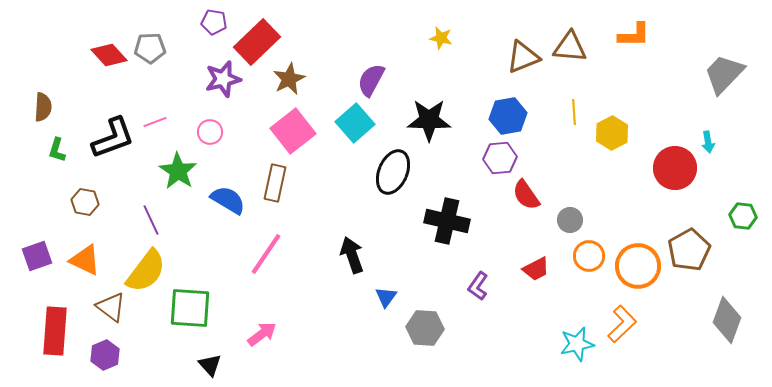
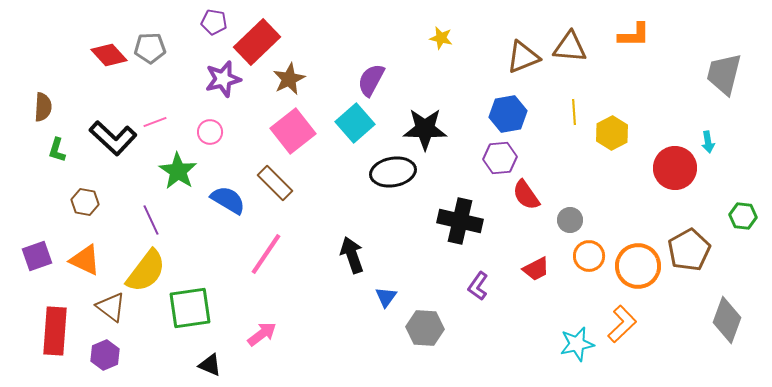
gray trapezoid at (724, 74): rotated 30 degrees counterclockwise
blue hexagon at (508, 116): moved 2 px up
black star at (429, 120): moved 4 px left, 9 px down
black L-shape at (113, 138): rotated 63 degrees clockwise
black ellipse at (393, 172): rotated 57 degrees clockwise
brown rectangle at (275, 183): rotated 57 degrees counterclockwise
black cross at (447, 221): moved 13 px right
green square at (190, 308): rotated 12 degrees counterclockwise
black triangle at (210, 365): rotated 25 degrees counterclockwise
